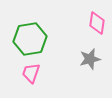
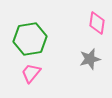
pink trapezoid: rotated 20 degrees clockwise
